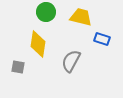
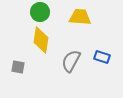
green circle: moved 6 px left
yellow trapezoid: moved 1 px left; rotated 10 degrees counterclockwise
blue rectangle: moved 18 px down
yellow diamond: moved 3 px right, 4 px up
